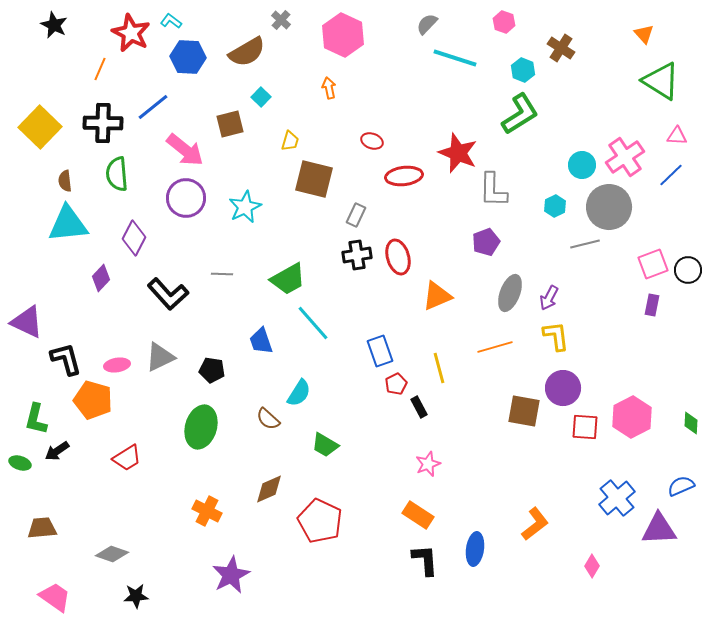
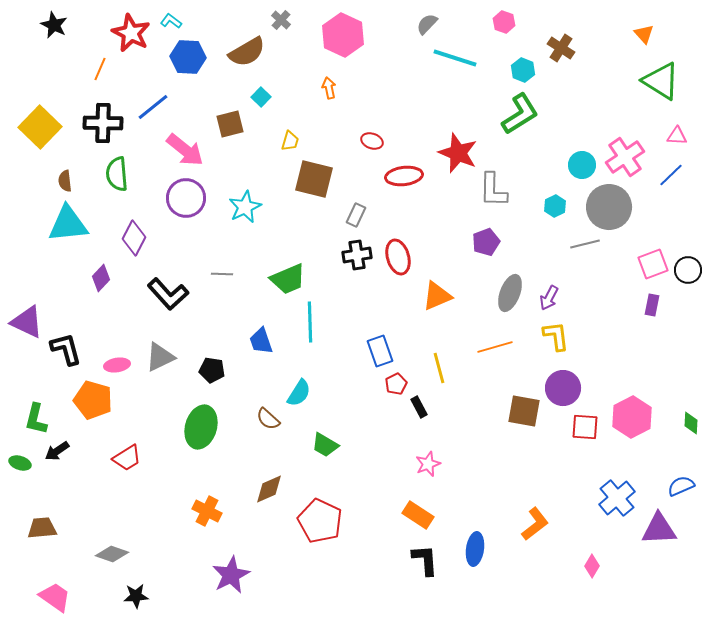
green trapezoid at (288, 279): rotated 6 degrees clockwise
cyan line at (313, 323): moved 3 px left, 1 px up; rotated 39 degrees clockwise
black L-shape at (66, 359): moved 10 px up
